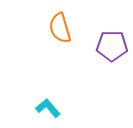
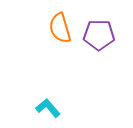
purple pentagon: moved 13 px left, 11 px up
